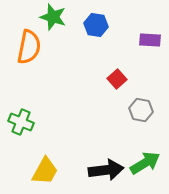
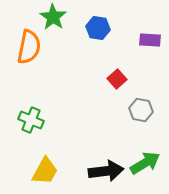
green star: rotated 16 degrees clockwise
blue hexagon: moved 2 px right, 3 px down
green cross: moved 10 px right, 2 px up
black arrow: moved 1 px down
